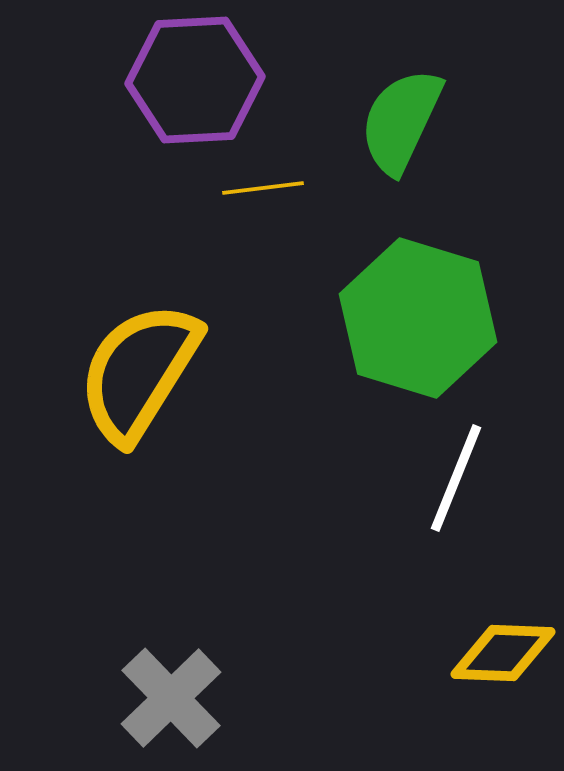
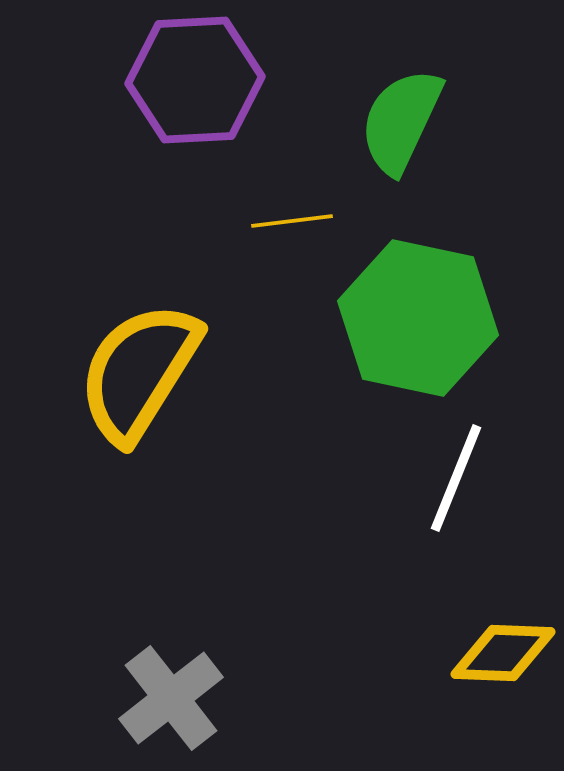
yellow line: moved 29 px right, 33 px down
green hexagon: rotated 5 degrees counterclockwise
gray cross: rotated 6 degrees clockwise
